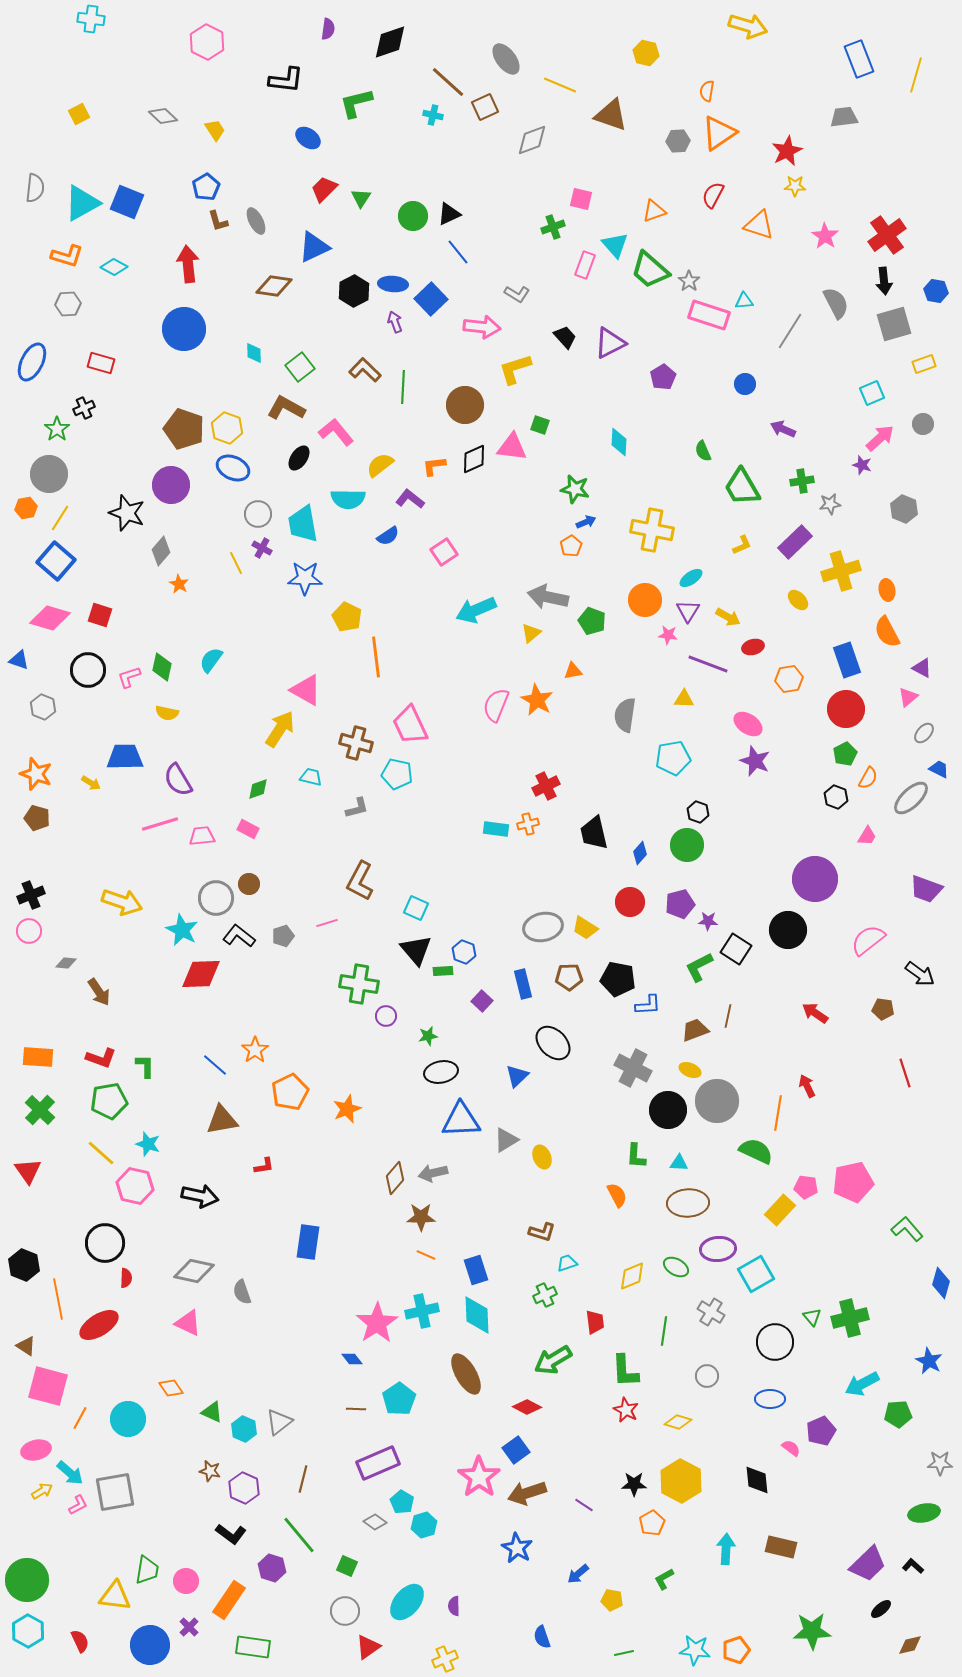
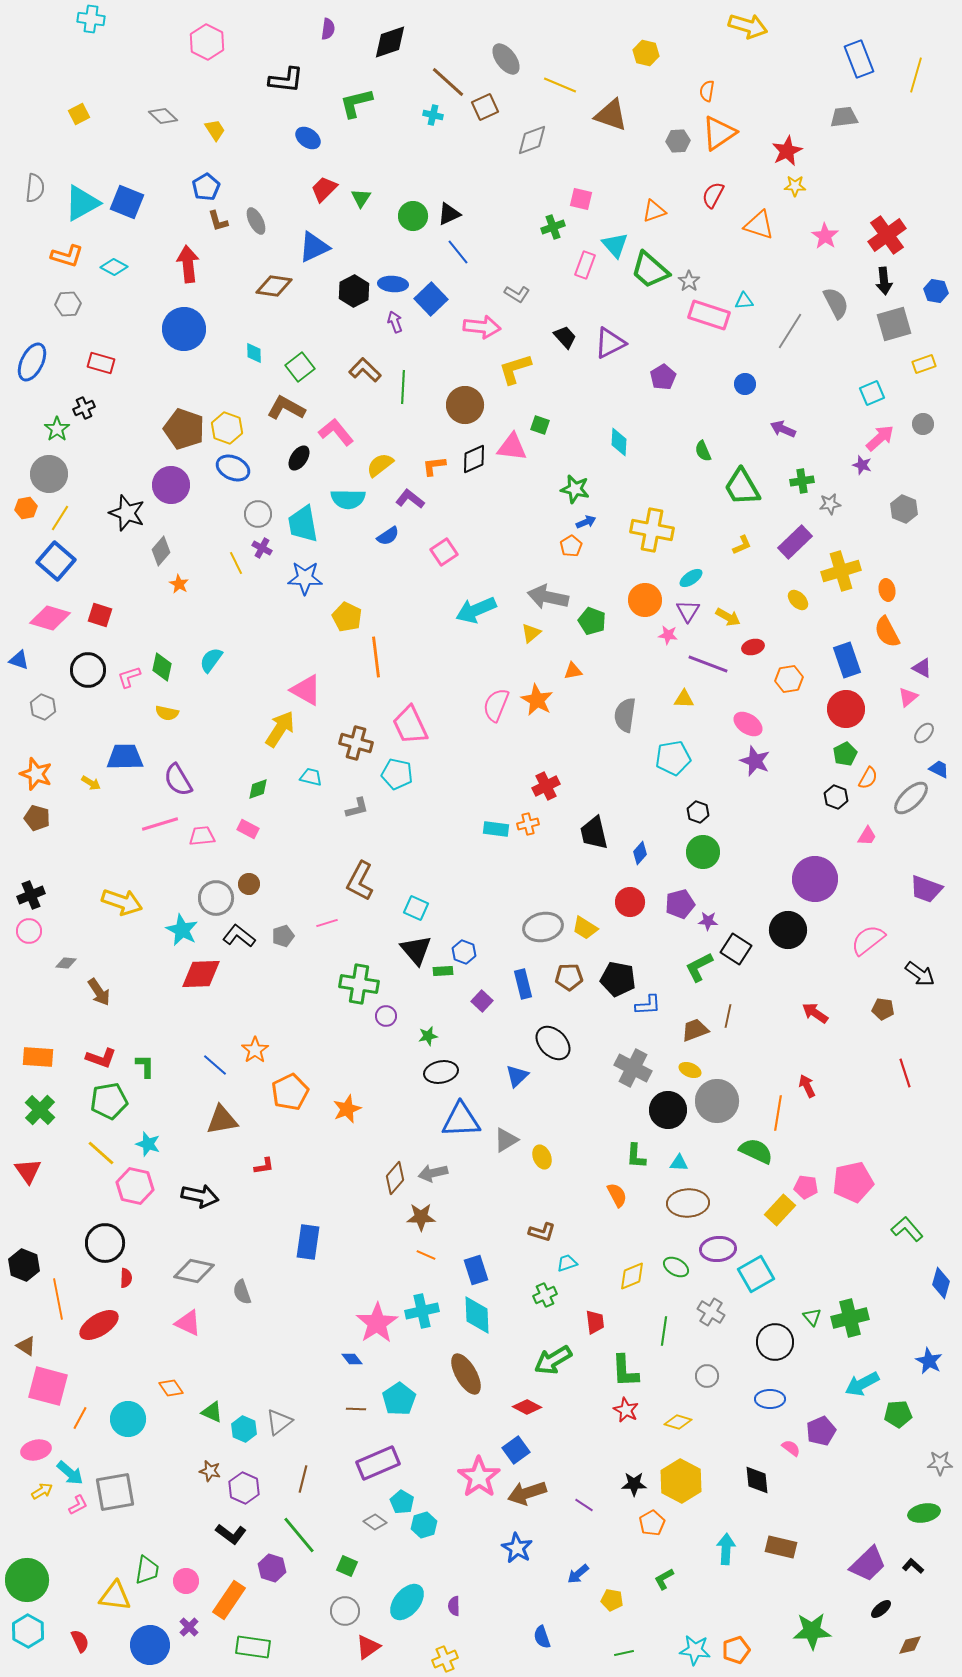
green circle at (687, 845): moved 16 px right, 7 px down
